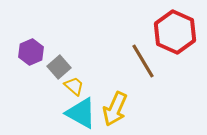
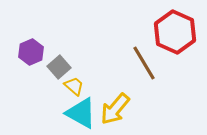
brown line: moved 1 px right, 2 px down
yellow arrow: rotated 16 degrees clockwise
